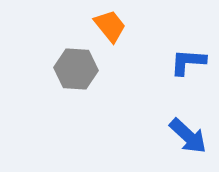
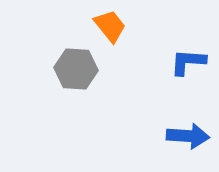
blue arrow: rotated 39 degrees counterclockwise
